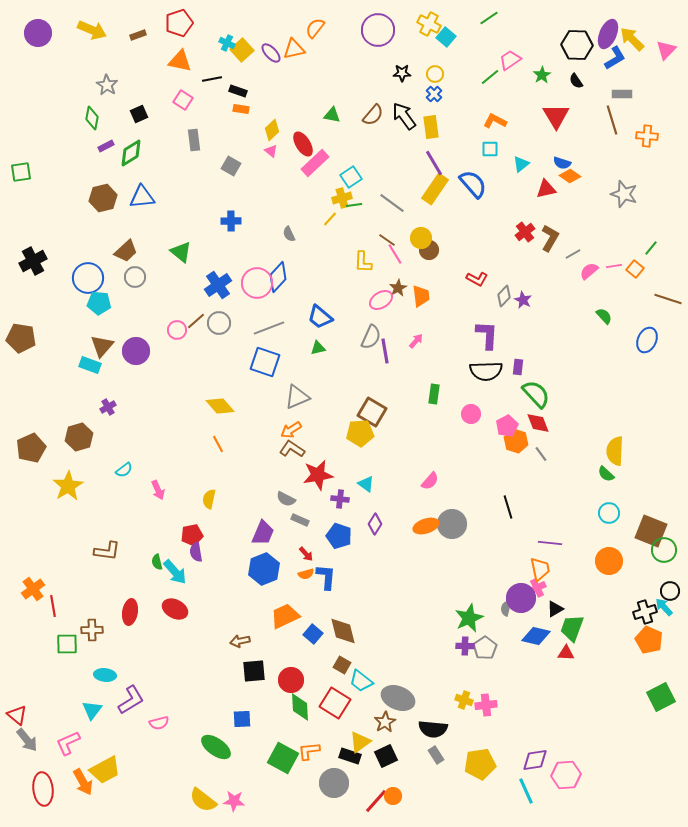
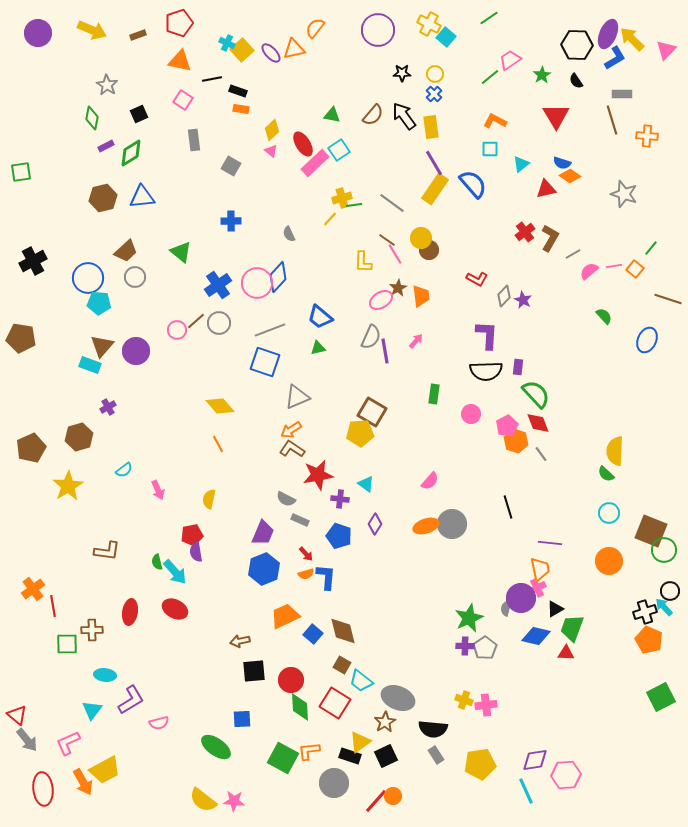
cyan square at (351, 177): moved 12 px left, 27 px up
gray line at (269, 328): moved 1 px right, 2 px down
